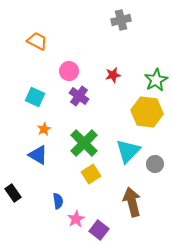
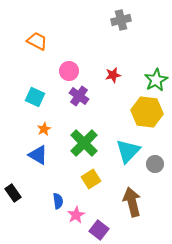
yellow square: moved 5 px down
pink star: moved 4 px up
